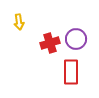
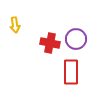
yellow arrow: moved 4 px left, 3 px down
red cross: rotated 30 degrees clockwise
